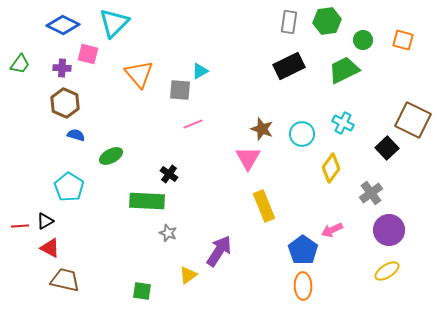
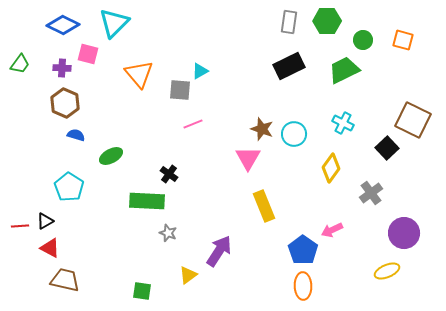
green hexagon at (327, 21): rotated 8 degrees clockwise
cyan circle at (302, 134): moved 8 px left
purple circle at (389, 230): moved 15 px right, 3 px down
yellow ellipse at (387, 271): rotated 10 degrees clockwise
